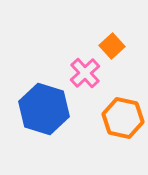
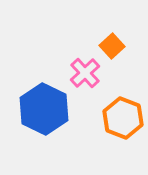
blue hexagon: rotated 9 degrees clockwise
orange hexagon: rotated 9 degrees clockwise
